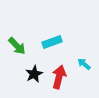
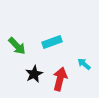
red arrow: moved 1 px right, 2 px down
